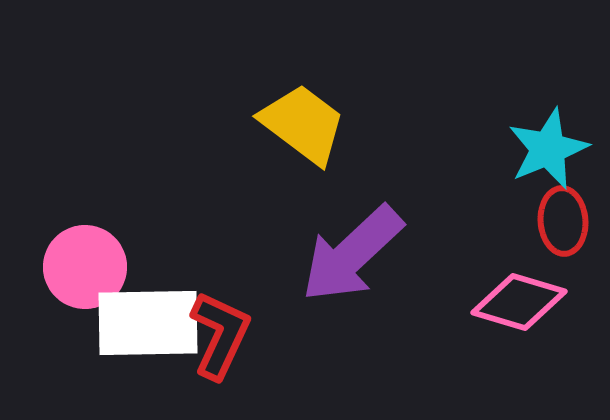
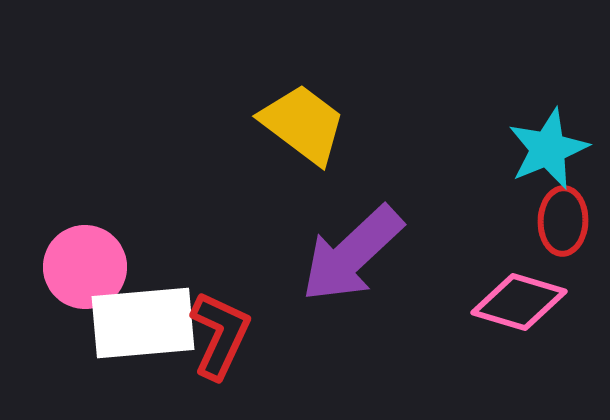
red ellipse: rotated 6 degrees clockwise
white rectangle: moved 5 px left; rotated 4 degrees counterclockwise
